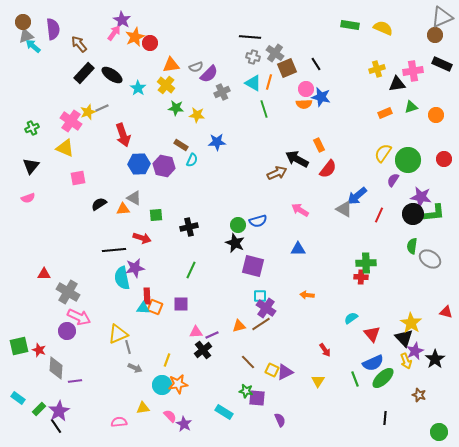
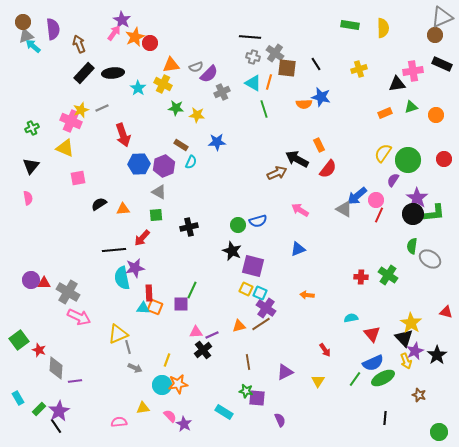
yellow semicircle at (383, 28): rotated 66 degrees clockwise
brown arrow at (79, 44): rotated 18 degrees clockwise
brown square at (287, 68): rotated 30 degrees clockwise
yellow cross at (377, 69): moved 18 px left
black ellipse at (112, 75): moved 1 px right, 2 px up; rotated 40 degrees counterclockwise
yellow cross at (166, 85): moved 3 px left, 1 px up; rotated 12 degrees counterclockwise
pink circle at (306, 89): moved 70 px right, 111 px down
yellow star at (88, 112): moved 7 px left, 2 px up
pink cross at (71, 121): rotated 10 degrees counterclockwise
cyan semicircle at (192, 160): moved 1 px left, 2 px down
purple hexagon at (164, 166): rotated 25 degrees clockwise
purple star at (421, 197): moved 4 px left, 1 px down; rotated 25 degrees clockwise
pink semicircle at (28, 198): rotated 80 degrees counterclockwise
gray triangle at (134, 198): moved 25 px right, 6 px up
red arrow at (142, 238): rotated 114 degrees clockwise
black star at (235, 243): moved 3 px left, 8 px down
blue triangle at (298, 249): rotated 21 degrees counterclockwise
green cross at (366, 263): moved 22 px right, 12 px down; rotated 36 degrees clockwise
green line at (191, 270): moved 1 px right, 20 px down
red triangle at (44, 274): moved 9 px down
red rectangle at (147, 296): moved 2 px right, 3 px up
cyan square at (260, 296): moved 3 px up; rotated 24 degrees clockwise
cyan semicircle at (351, 318): rotated 24 degrees clockwise
purple circle at (67, 331): moved 36 px left, 51 px up
green square at (19, 346): moved 6 px up; rotated 24 degrees counterclockwise
black star at (435, 359): moved 2 px right, 4 px up
brown line at (248, 362): rotated 35 degrees clockwise
yellow square at (272, 370): moved 26 px left, 81 px up
green ellipse at (383, 378): rotated 15 degrees clockwise
green line at (355, 379): rotated 56 degrees clockwise
cyan rectangle at (18, 398): rotated 24 degrees clockwise
